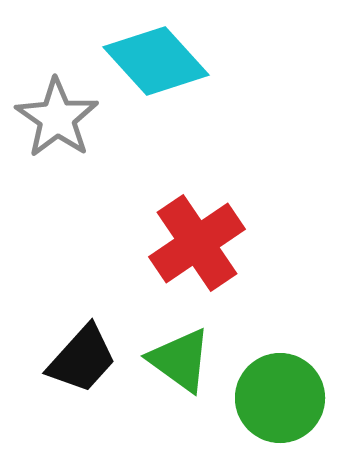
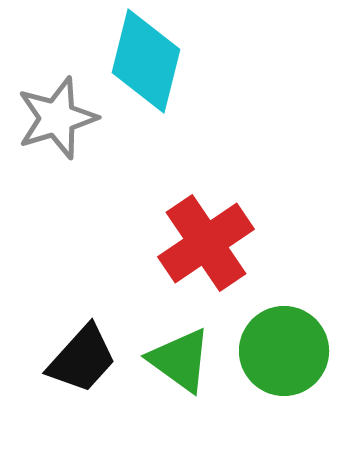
cyan diamond: moved 10 px left; rotated 56 degrees clockwise
gray star: rotated 20 degrees clockwise
red cross: moved 9 px right
green circle: moved 4 px right, 47 px up
